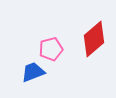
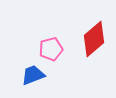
blue trapezoid: moved 3 px down
